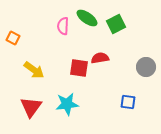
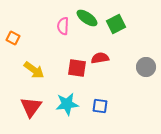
red square: moved 2 px left
blue square: moved 28 px left, 4 px down
